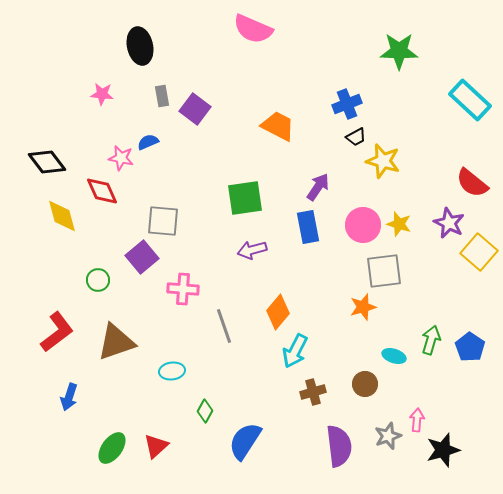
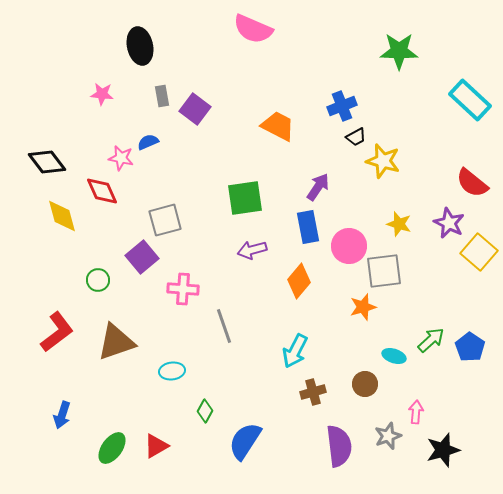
blue cross at (347, 104): moved 5 px left, 2 px down
gray square at (163, 221): moved 2 px right, 1 px up; rotated 20 degrees counterclockwise
pink circle at (363, 225): moved 14 px left, 21 px down
orange diamond at (278, 312): moved 21 px right, 31 px up
green arrow at (431, 340): rotated 32 degrees clockwise
blue arrow at (69, 397): moved 7 px left, 18 px down
pink arrow at (417, 420): moved 1 px left, 8 px up
red triangle at (156, 446): rotated 12 degrees clockwise
